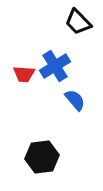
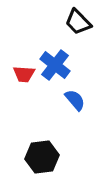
blue cross: moved 1 px up; rotated 20 degrees counterclockwise
